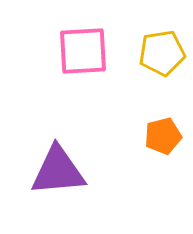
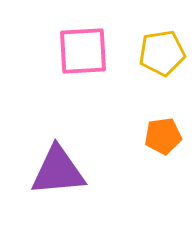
orange pentagon: rotated 6 degrees clockwise
